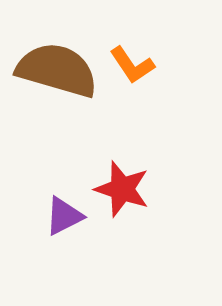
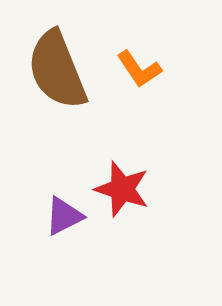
orange L-shape: moved 7 px right, 4 px down
brown semicircle: rotated 128 degrees counterclockwise
